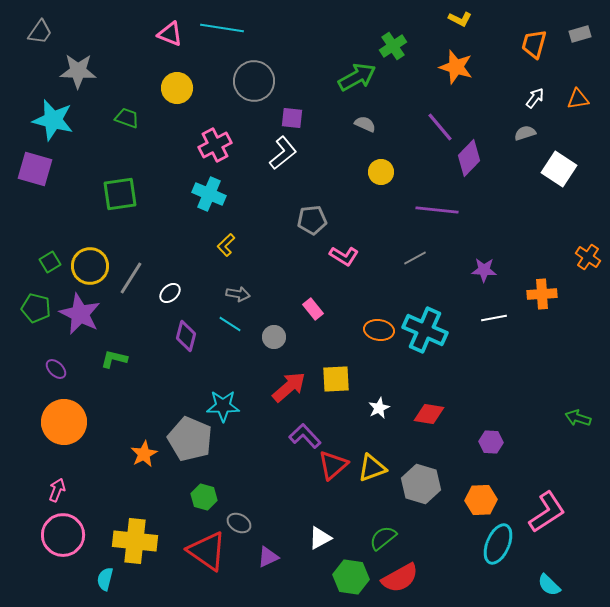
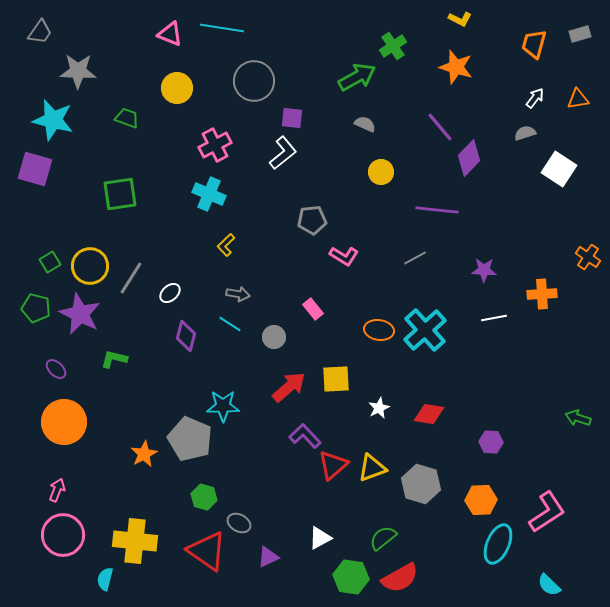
cyan cross at (425, 330): rotated 24 degrees clockwise
